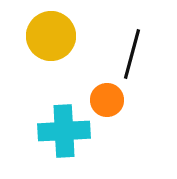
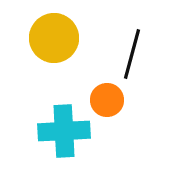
yellow circle: moved 3 px right, 2 px down
